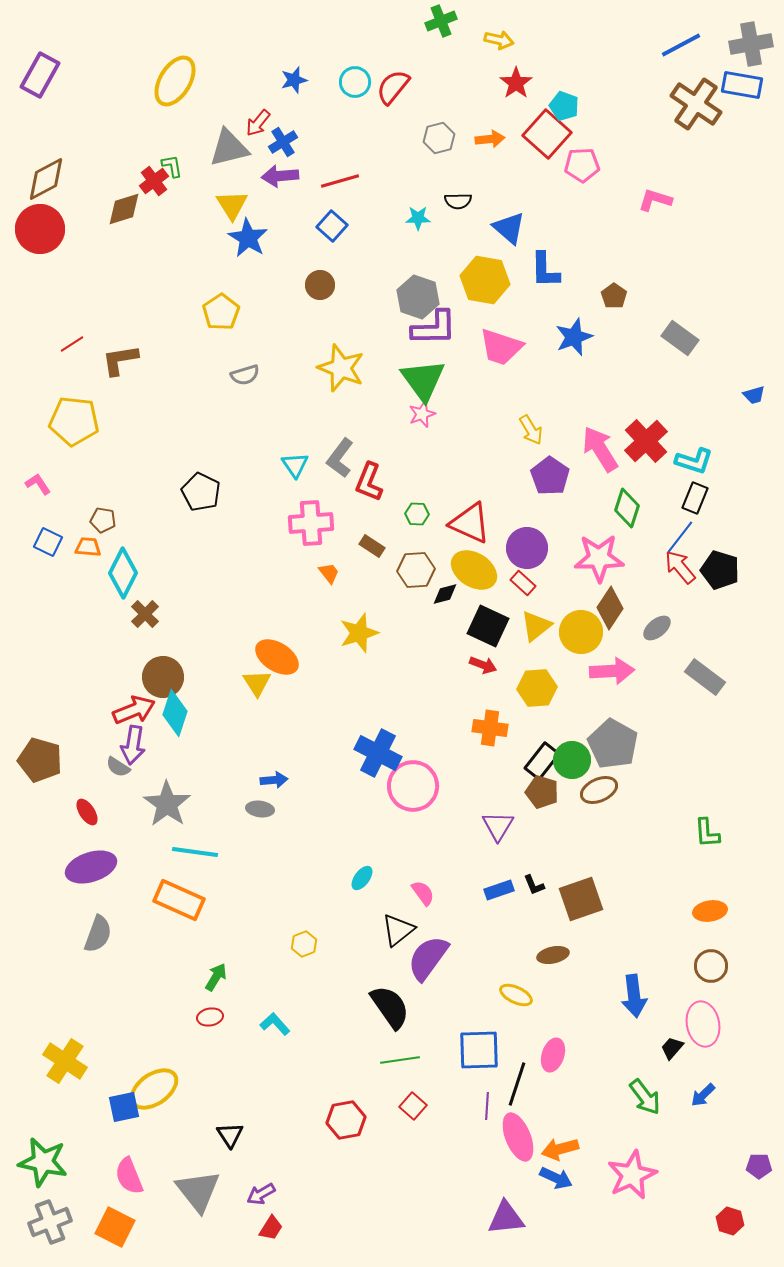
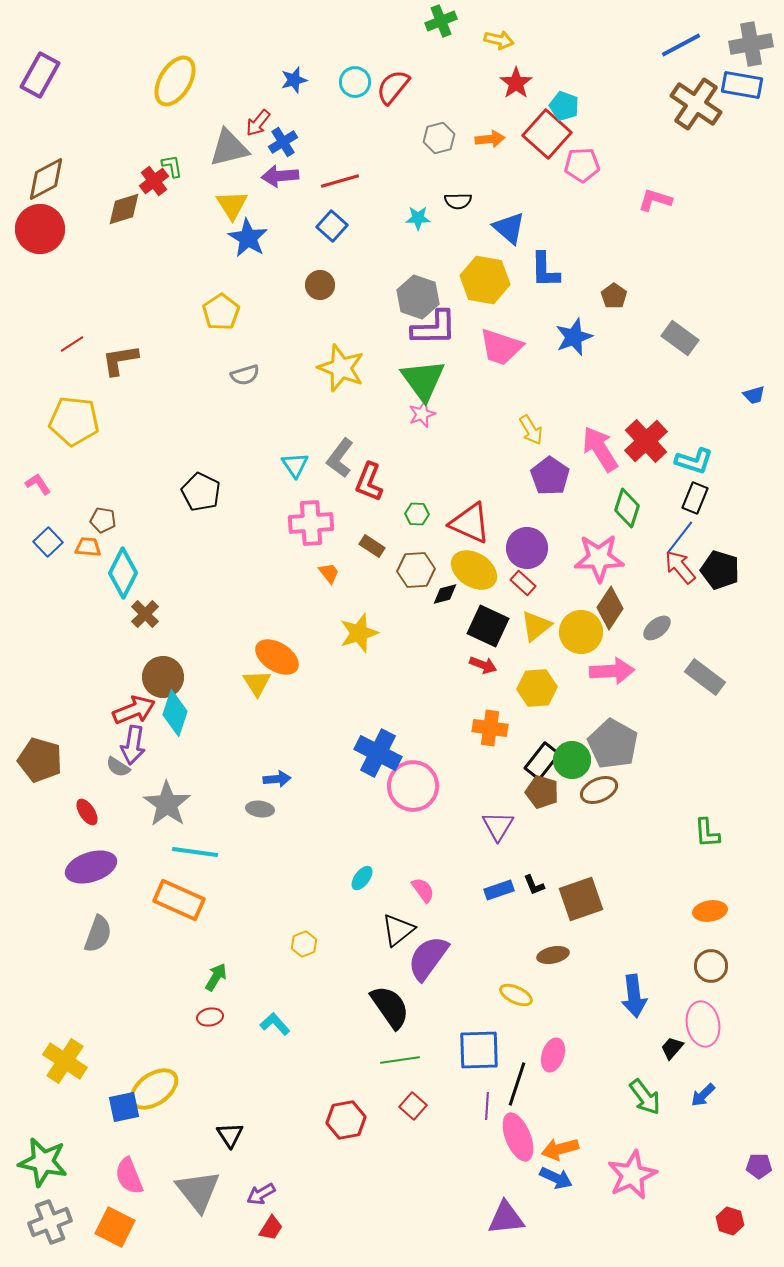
blue square at (48, 542): rotated 20 degrees clockwise
blue arrow at (274, 780): moved 3 px right, 1 px up
pink semicircle at (423, 893): moved 3 px up
